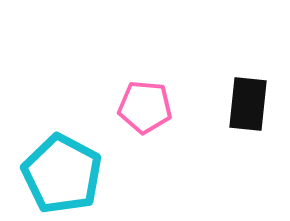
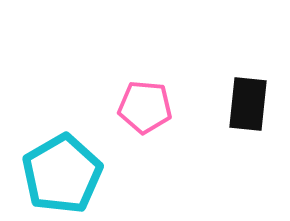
cyan pentagon: rotated 14 degrees clockwise
